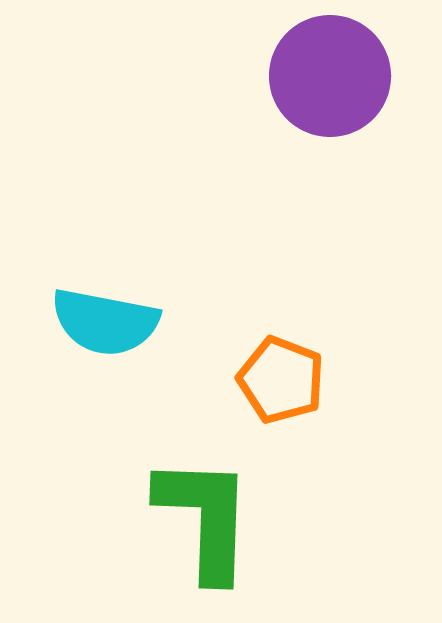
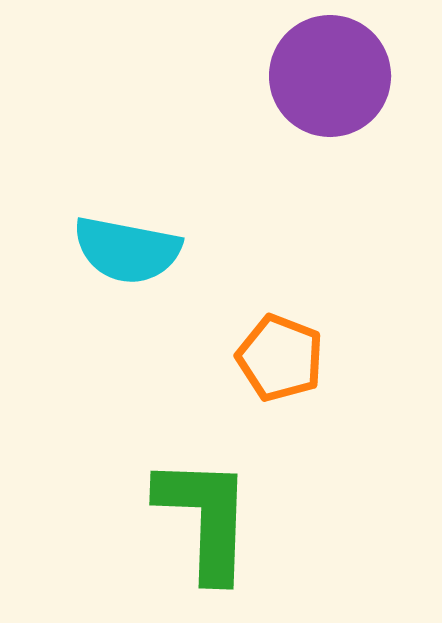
cyan semicircle: moved 22 px right, 72 px up
orange pentagon: moved 1 px left, 22 px up
